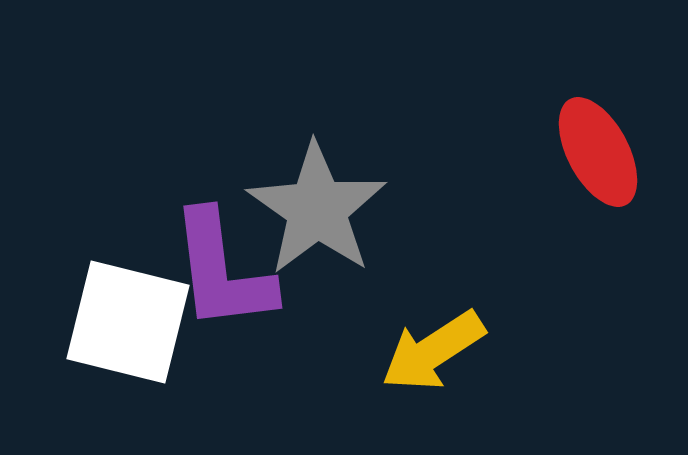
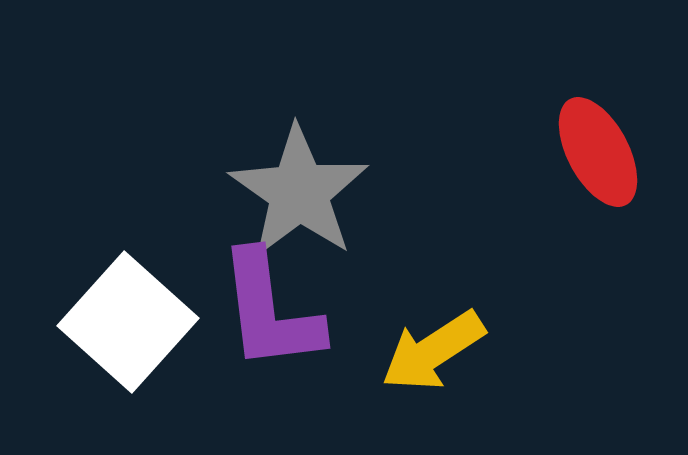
gray star: moved 18 px left, 17 px up
purple L-shape: moved 48 px right, 40 px down
white square: rotated 28 degrees clockwise
